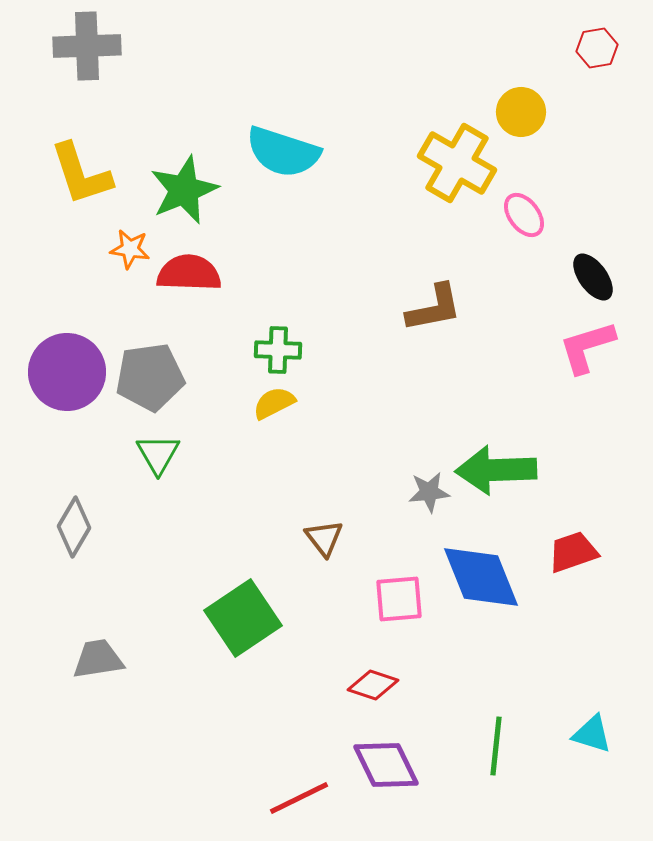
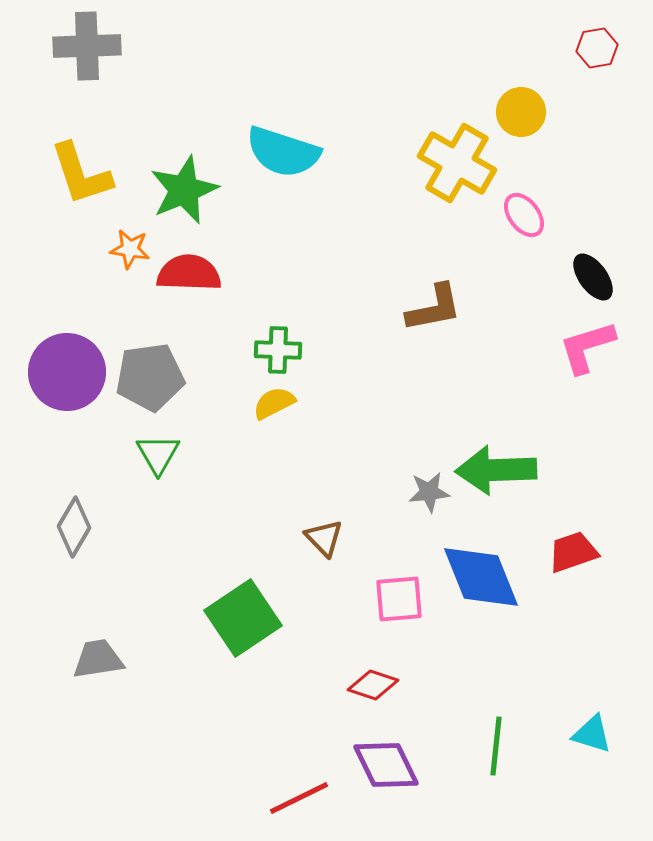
brown triangle: rotated 6 degrees counterclockwise
